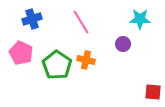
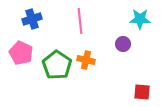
pink line: moved 1 px left, 1 px up; rotated 25 degrees clockwise
red square: moved 11 px left
